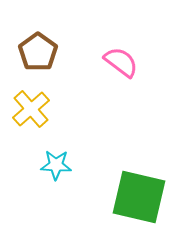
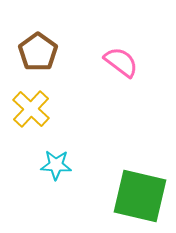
yellow cross: rotated 6 degrees counterclockwise
green square: moved 1 px right, 1 px up
